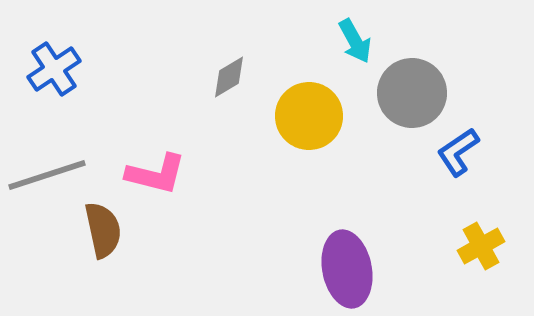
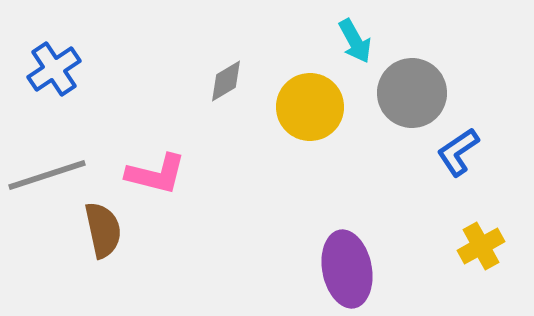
gray diamond: moved 3 px left, 4 px down
yellow circle: moved 1 px right, 9 px up
